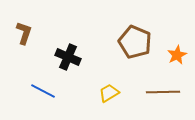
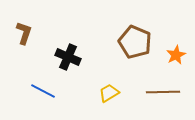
orange star: moved 1 px left
